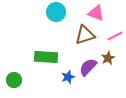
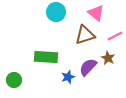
pink triangle: rotated 18 degrees clockwise
brown star: rotated 16 degrees counterclockwise
